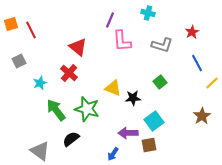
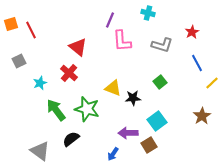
cyan square: moved 3 px right
brown square: rotated 21 degrees counterclockwise
